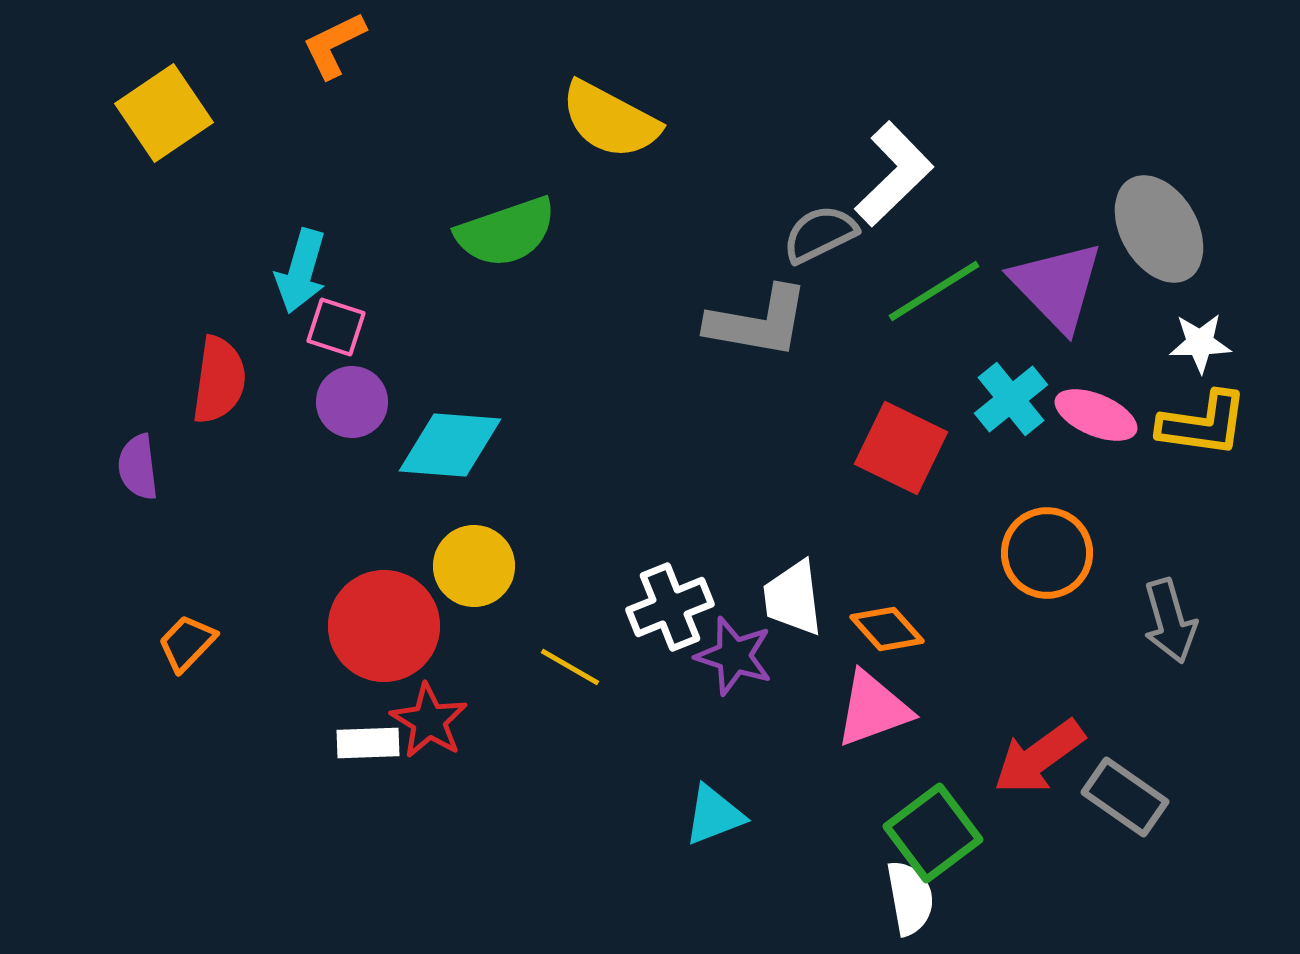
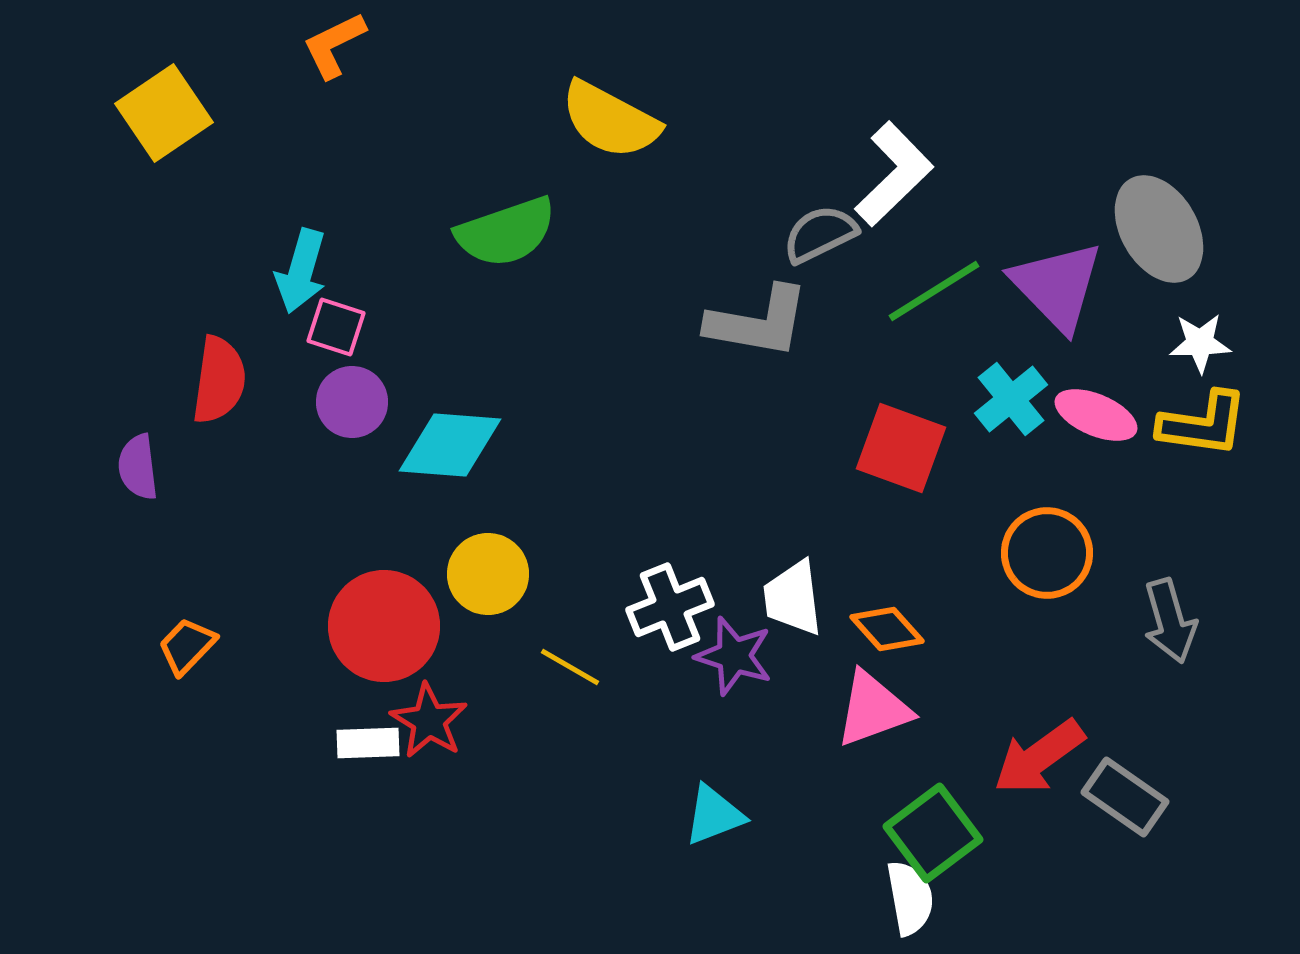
red square: rotated 6 degrees counterclockwise
yellow circle: moved 14 px right, 8 px down
orange trapezoid: moved 3 px down
